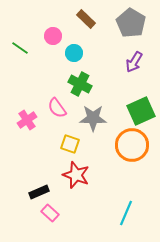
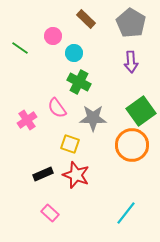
purple arrow: moved 3 px left; rotated 35 degrees counterclockwise
green cross: moved 1 px left, 2 px up
green square: rotated 12 degrees counterclockwise
black rectangle: moved 4 px right, 18 px up
cyan line: rotated 15 degrees clockwise
